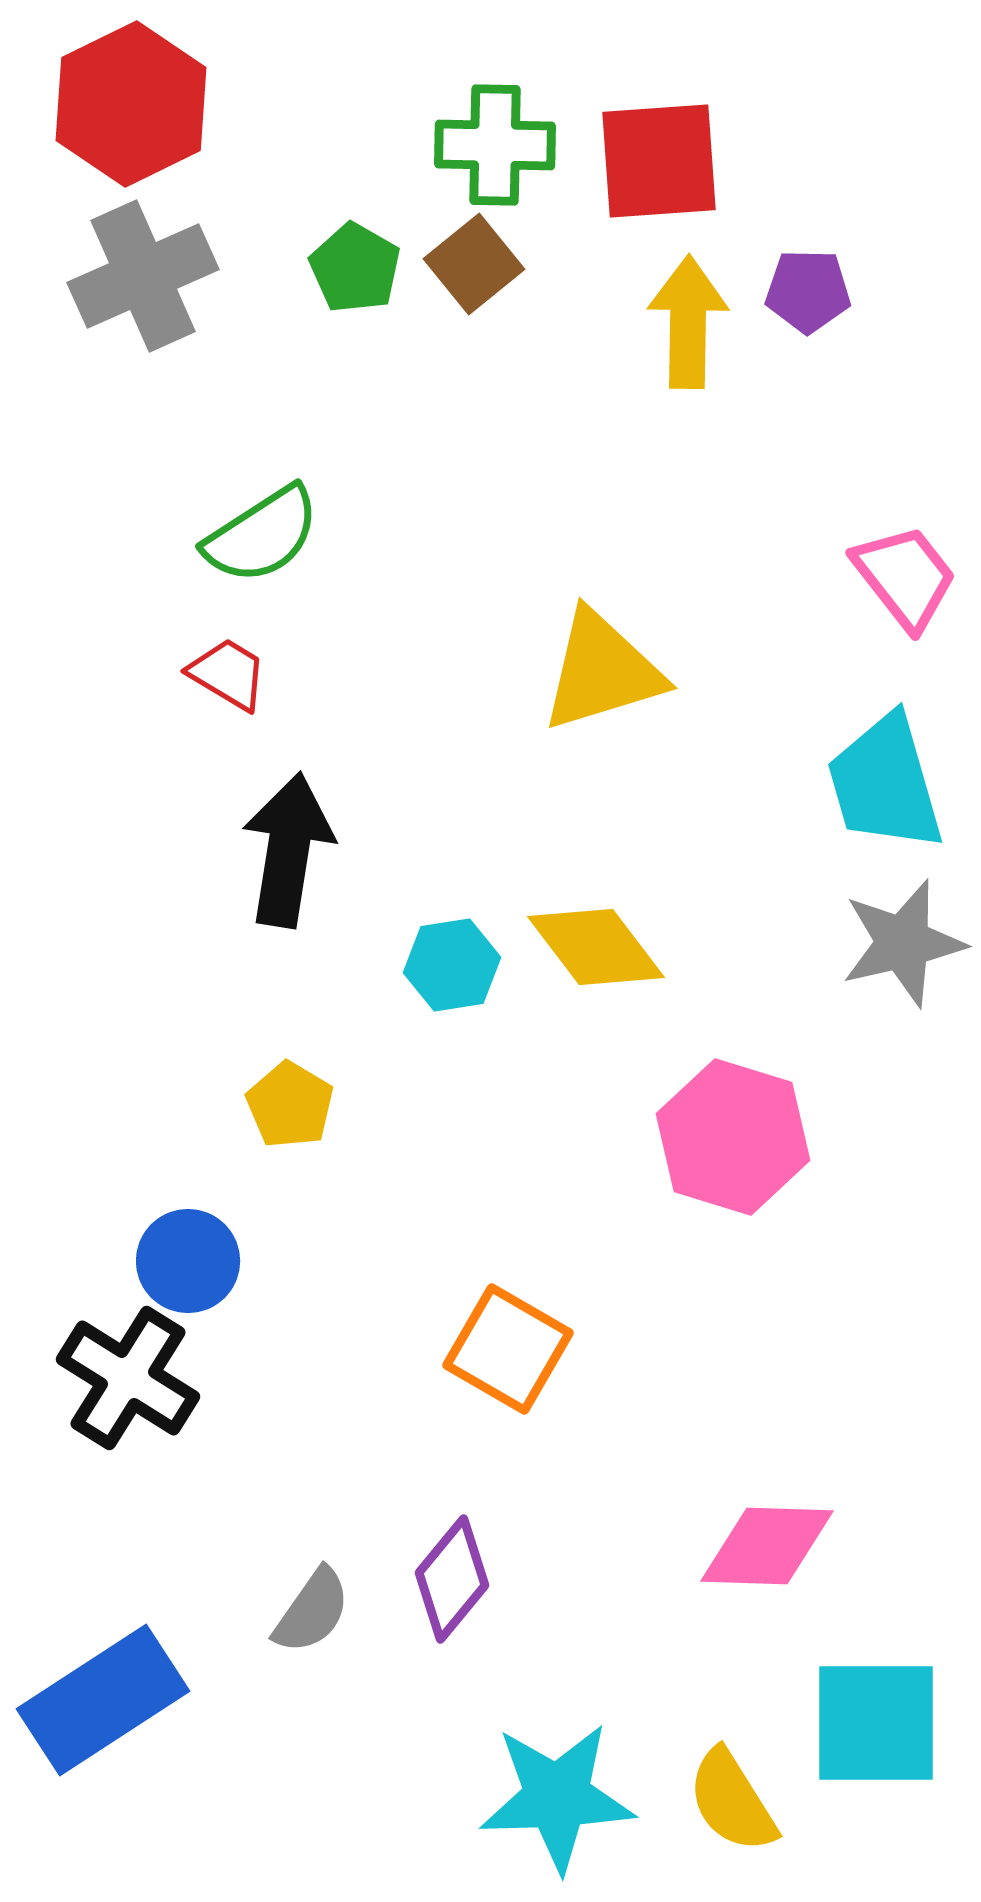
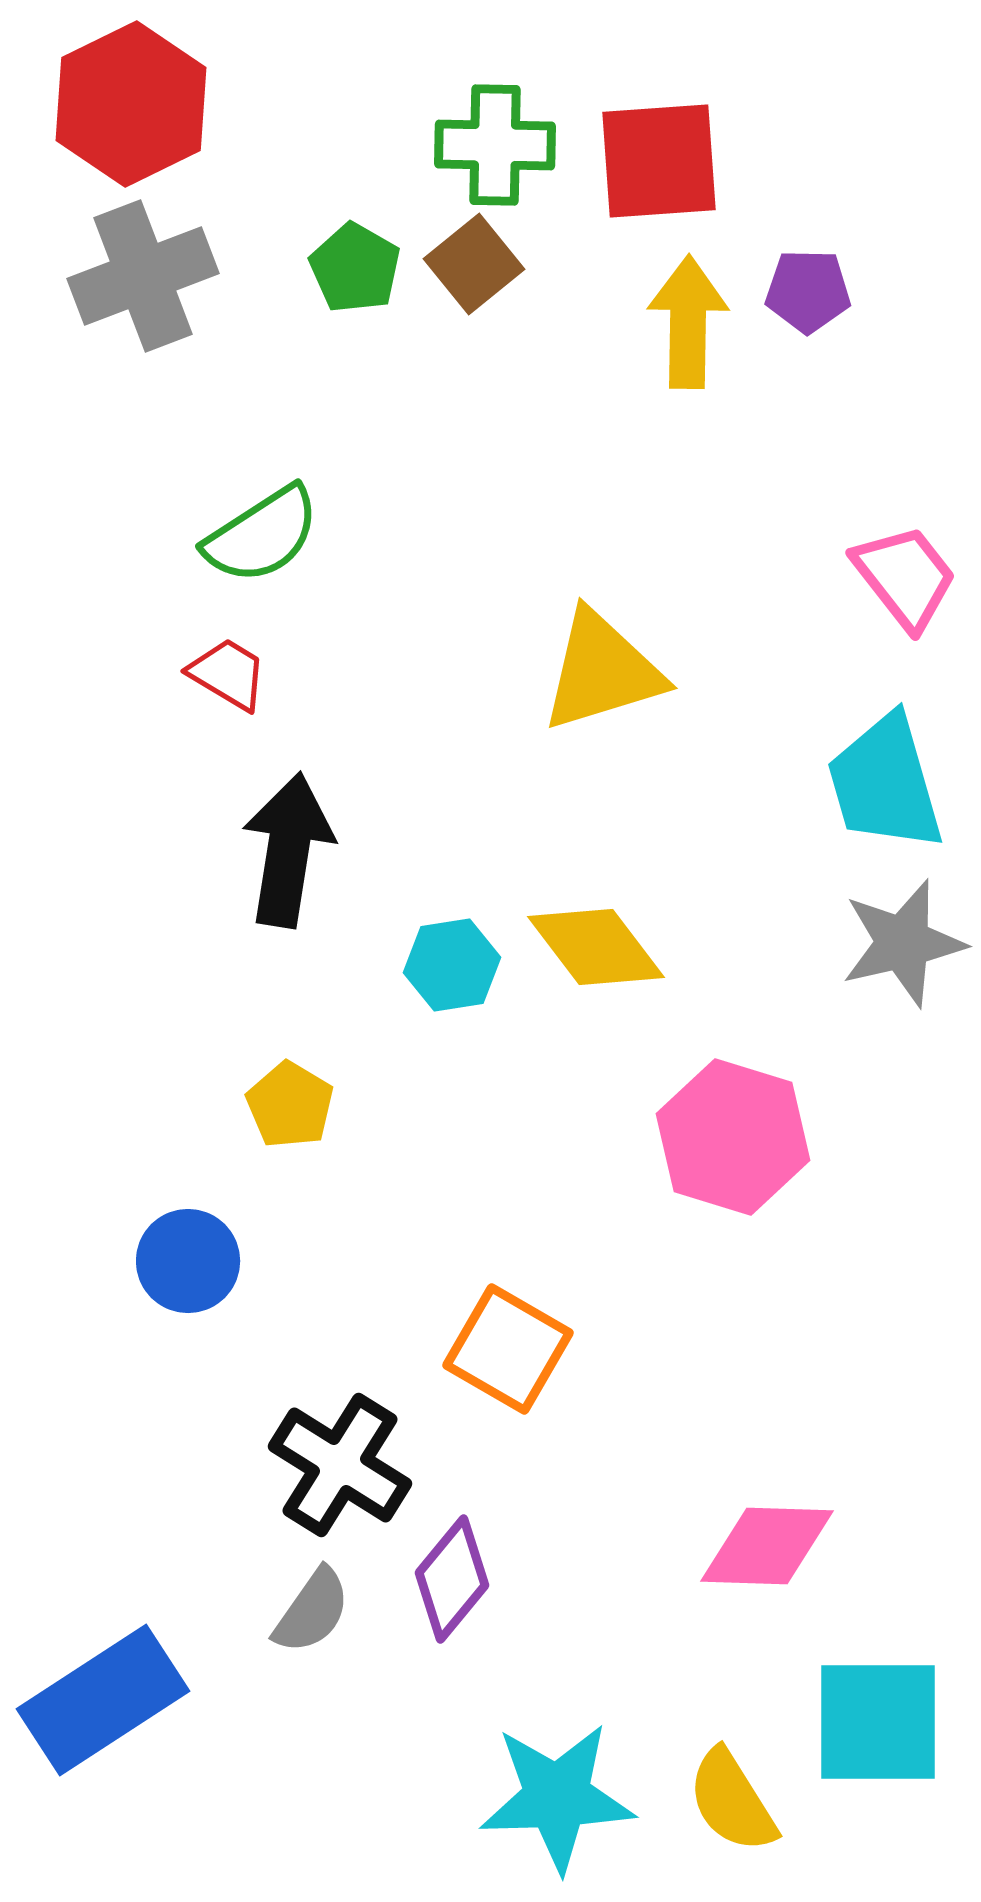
gray cross: rotated 3 degrees clockwise
black cross: moved 212 px right, 87 px down
cyan square: moved 2 px right, 1 px up
